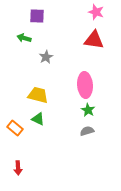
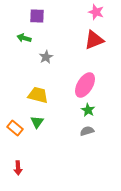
red triangle: rotated 30 degrees counterclockwise
pink ellipse: rotated 35 degrees clockwise
green triangle: moved 1 px left, 3 px down; rotated 40 degrees clockwise
